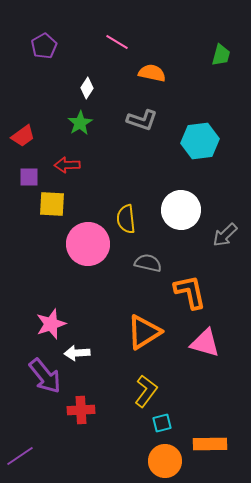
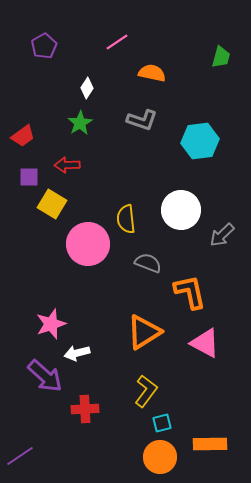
pink line: rotated 65 degrees counterclockwise
green trapezoid: moved 2 px down
yellow square: rotated 28 degrees clockwise
gray arrow: moved 3 px left
gray semicircle: rotated 8 degrees clockwise
pink triangle: rotated 12 degrees clockwise
white arrow: rotated 10 degrees counterclockwise
purple arrow: rotated 9 degrees counterclockwise
red cross: moved 4 px right, 1 px up
orange circle: moved 5 px left, 4 px up
